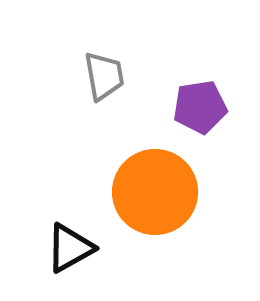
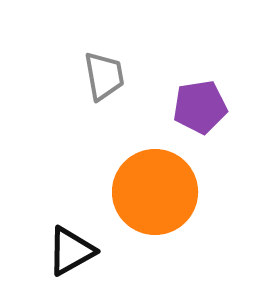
black triangle: moved 1 px right, 3 px down
